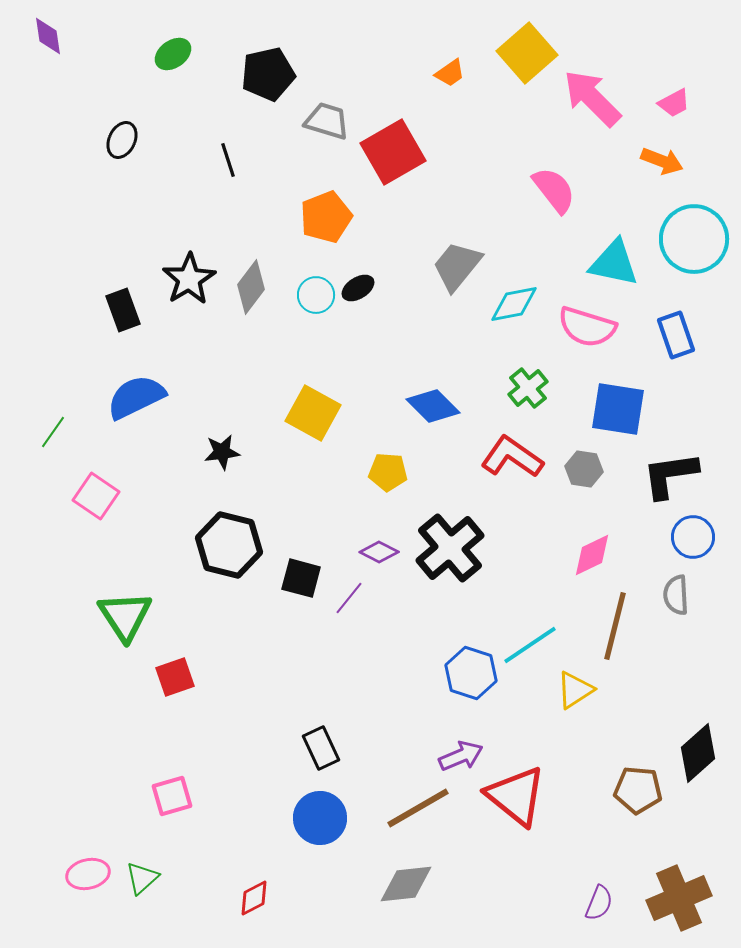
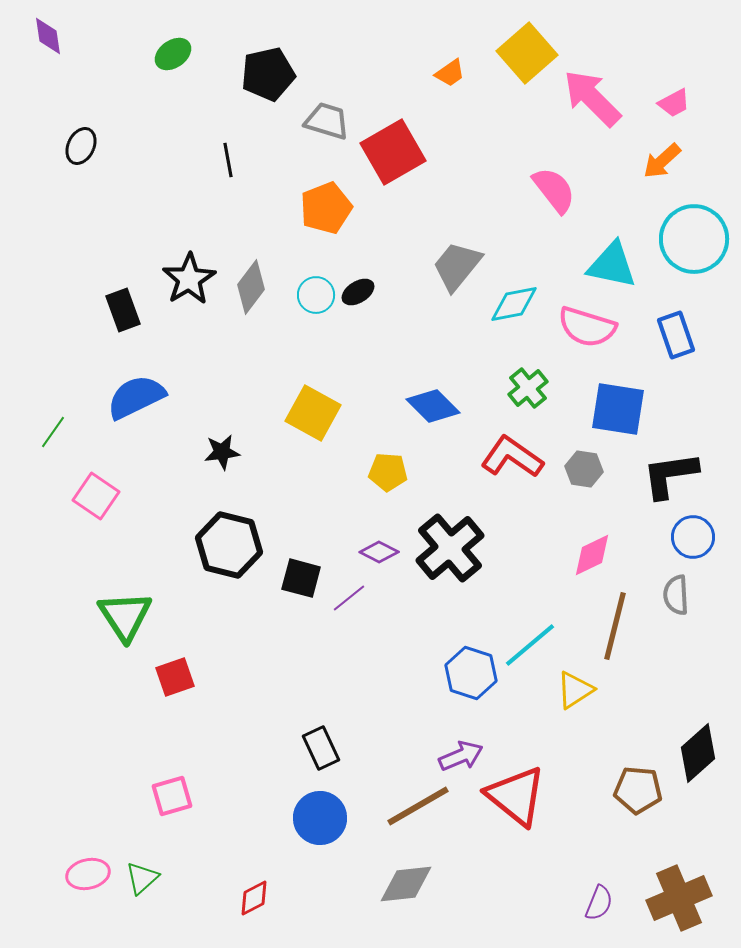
black ellipse at (122, 140): moved 41 px left, 6 px down
black line at (228, 160): rotated 8 degrees clockwise
orange arrow at (662, 161): rotated 117 degrees clockwise
orange pentagon at (326, 217): moved 9 px up
cyan triangle at (614, 263): moved 2 px left, 2 px down
black ellipse at (358, 288): moved 4 px down
purple line at (349, 598): rotated 12 degrees clockwise
cyan line at (530, 645): rotated 6 degrees counterclockwise
brown line at (418, 808): moved 2 px up
